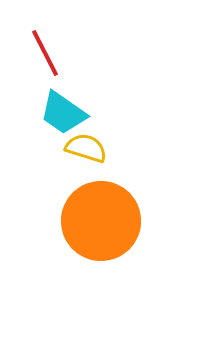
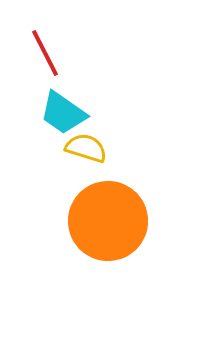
orange circle: moved 7 px right
